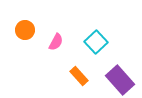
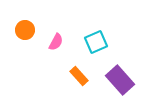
cyan square: rotated 20 degrees clockwise
